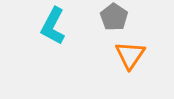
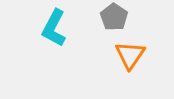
cyan L-shape: moved 1 px right, 2 px down
